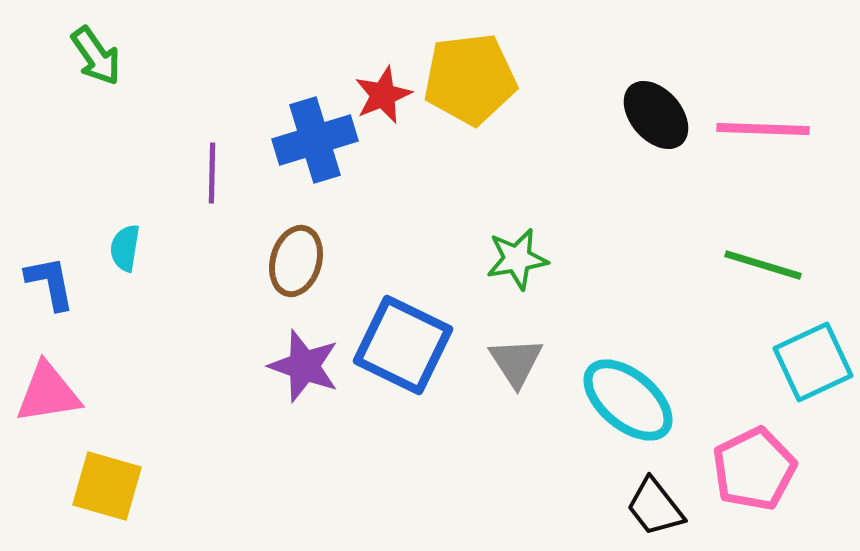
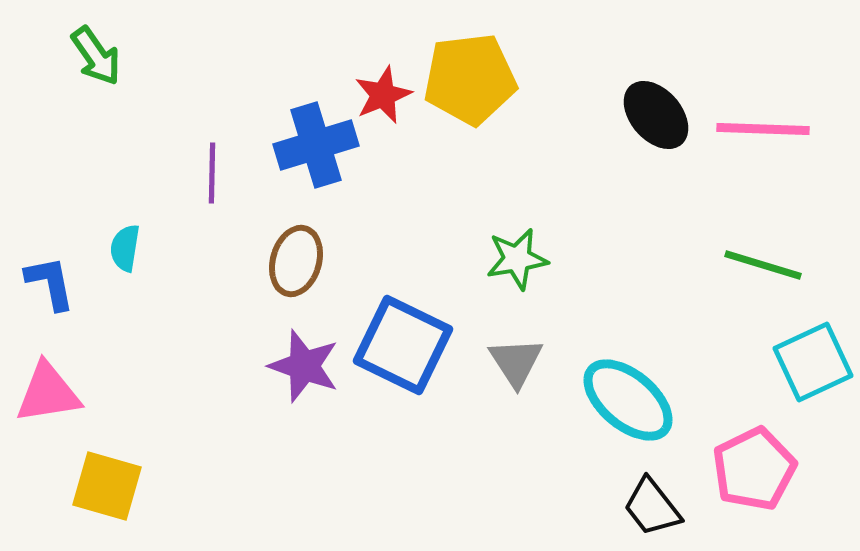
blue cross: moved 1 px right, 5 px down
black trapezoid: moved 3 px left
